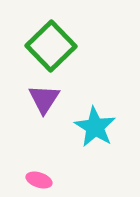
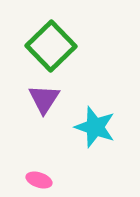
cyan star: rotated 12 degrees counterclockwise
